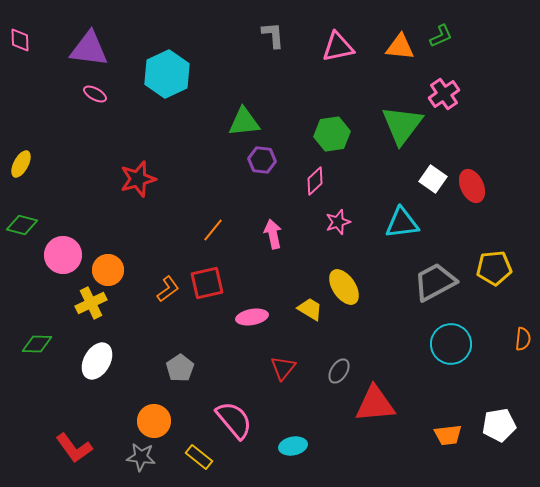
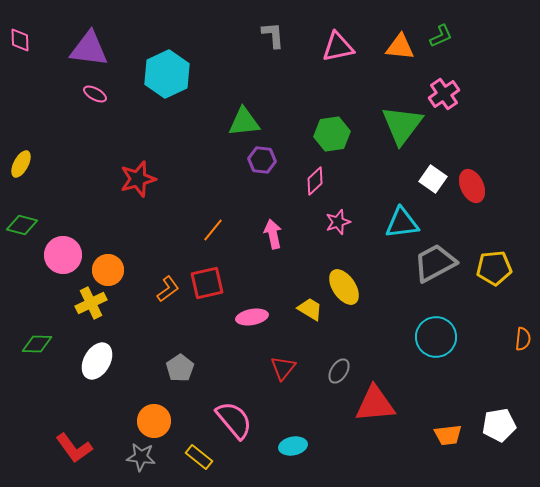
gray trapezoid at (435, 282): moved 19 px up
cyan circle at (451, 344): moved 15 px left, 7 px up
